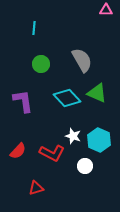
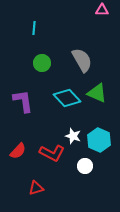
pink triangle: moved 4 px left
green circle: moved 1 px right, 1 px up
